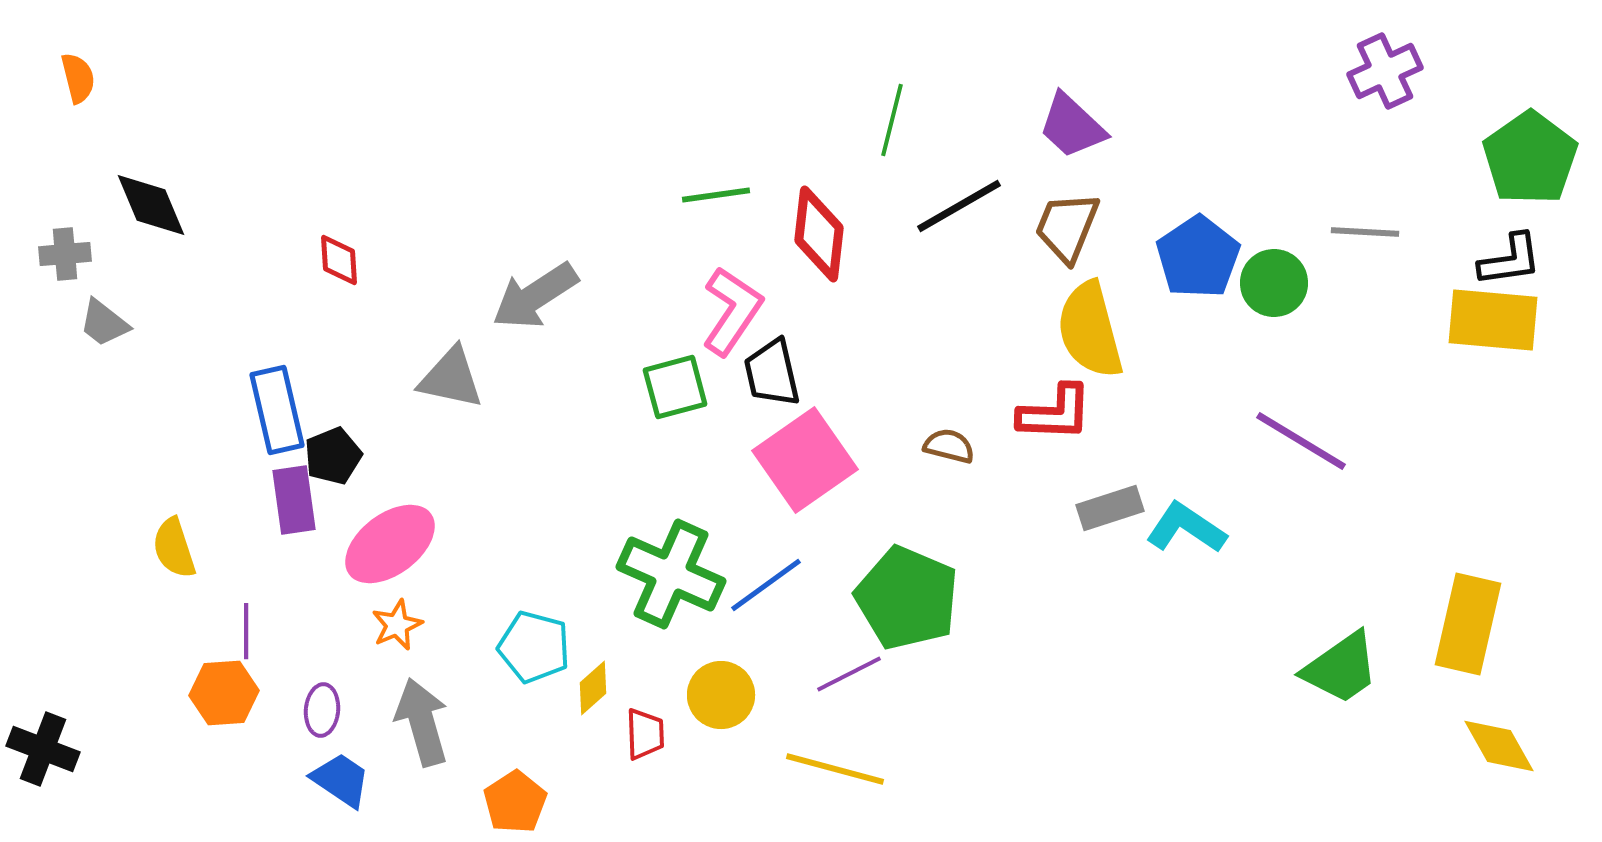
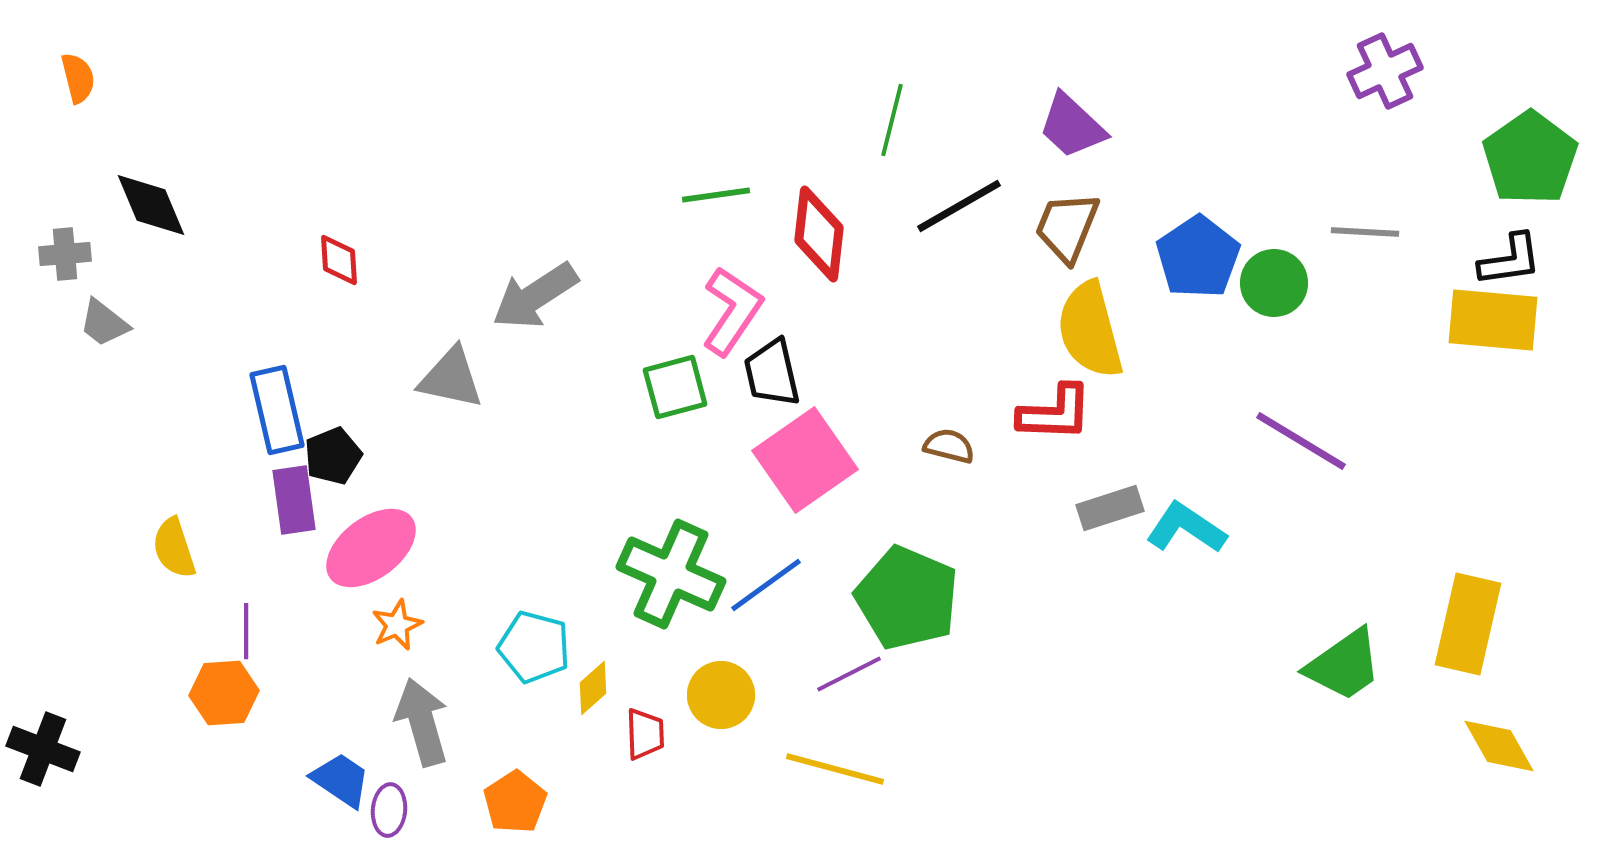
pink ellipse at (390, 544): moved 19 px left, 4 px down
green trapezoid at (1341, 668): moved 3 px right, 3 px up
purple ellipse at (322, 710): moved 67 px right, 100 px down
